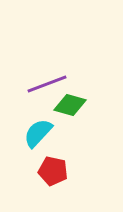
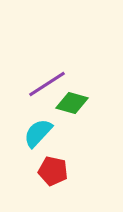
purple line: rotated 12 degrees counterclockwise
green diamond: moved 2 px right, 2 px up
